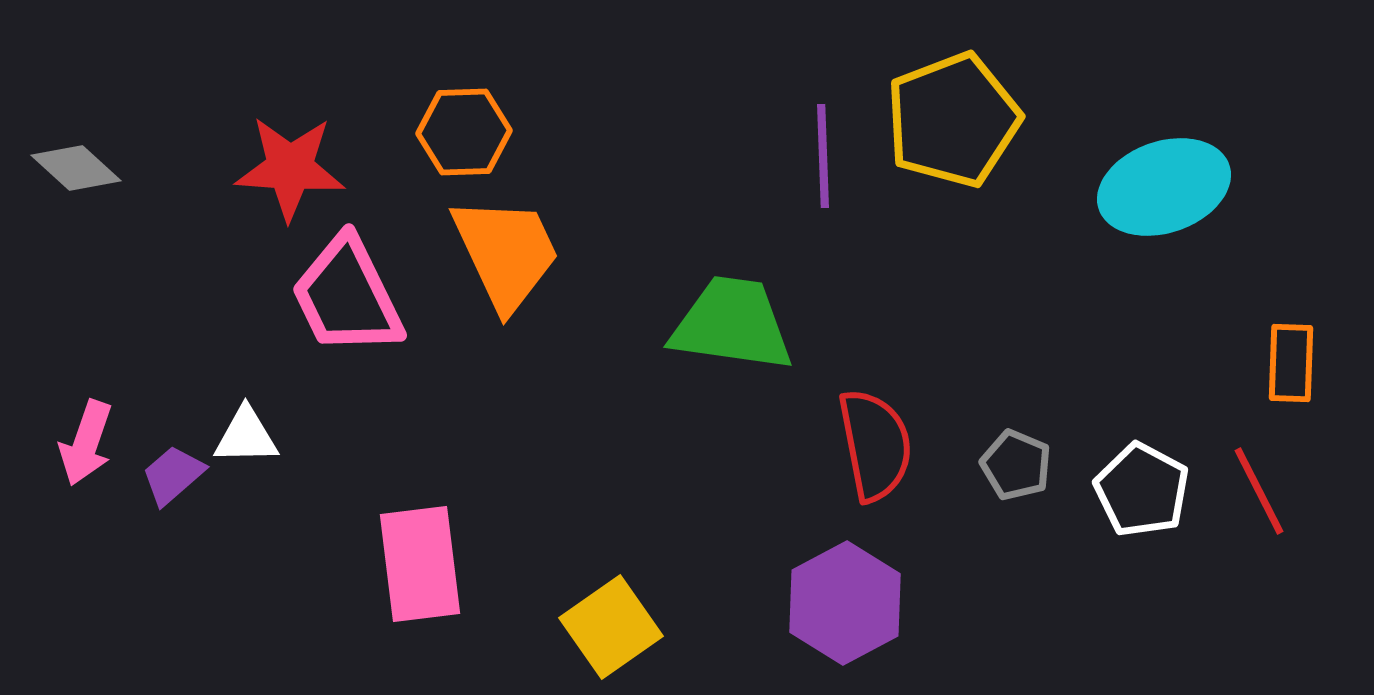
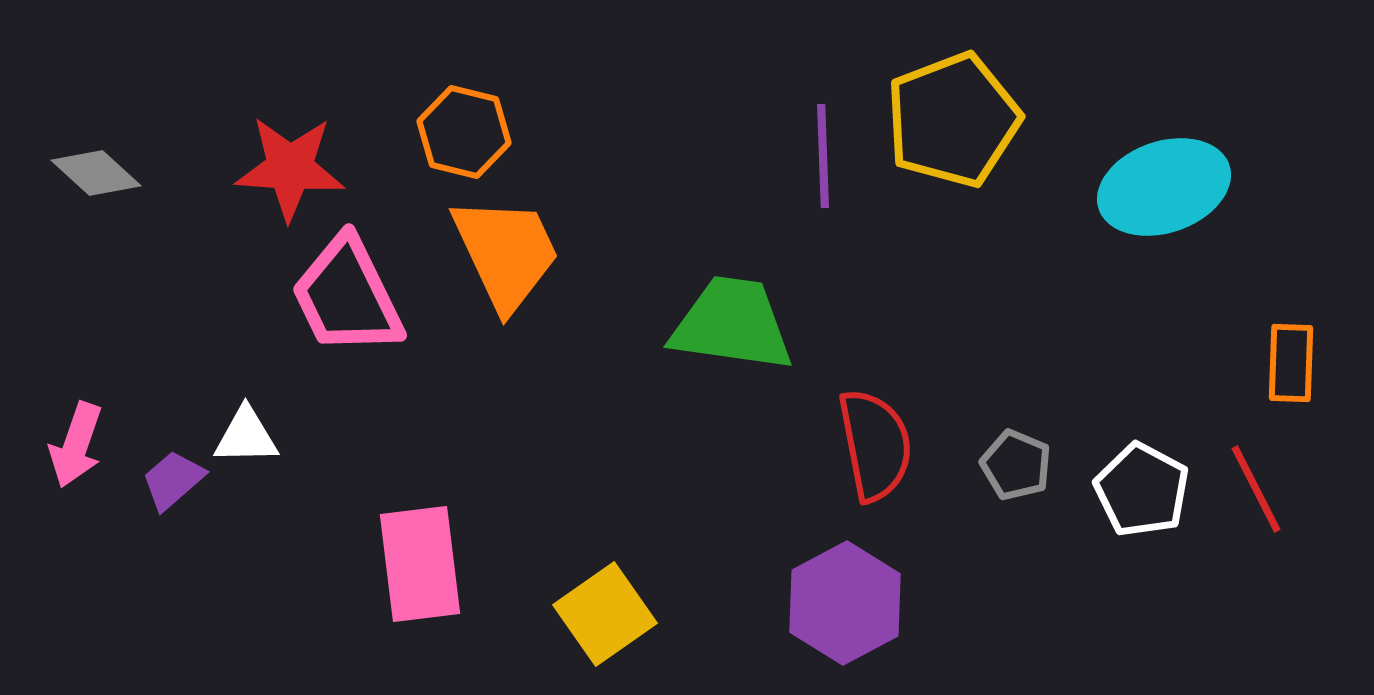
orange hexagon: rotated 16 degrees clockwise
gray diamond: moved 20 px right, 5 px down
pink arrow: moved 10 px left, 2 px down
purple trapezoid: moved 5 px down
red line: moved 3 px left, 2 px up
yellow square: moved 6 px left, 13 px up
